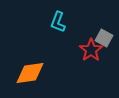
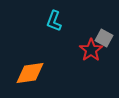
cyan L-shape: moved 4 px left, 1 px up
